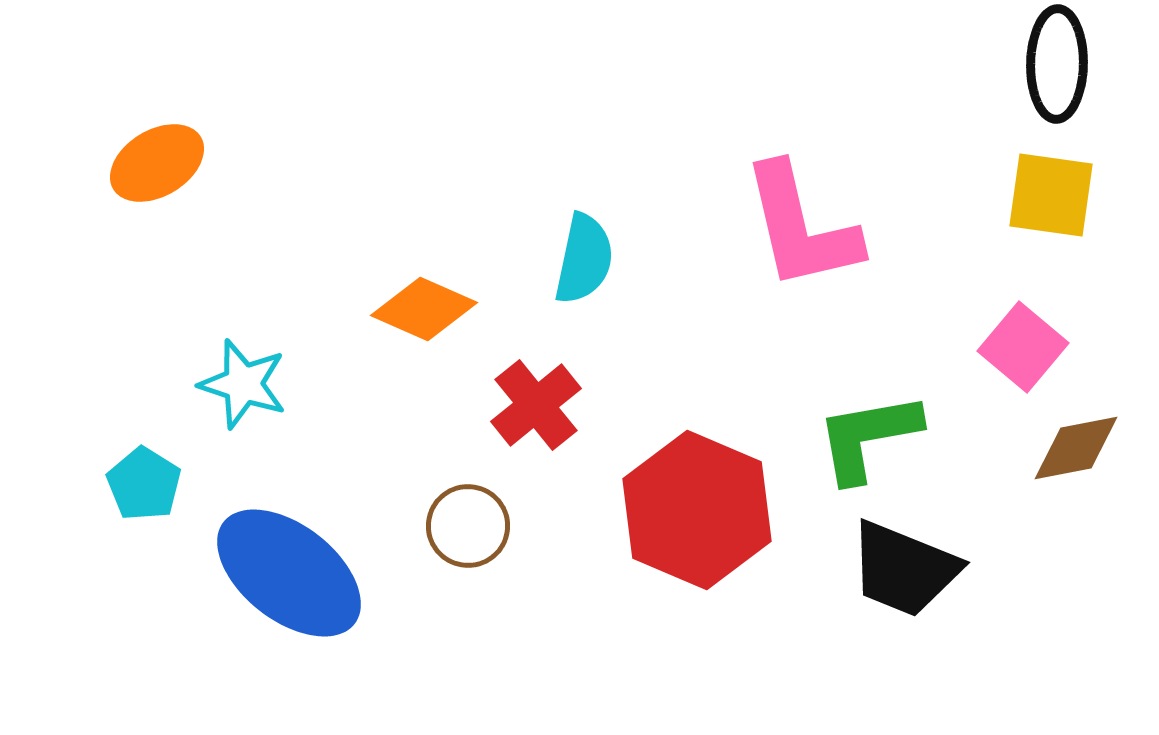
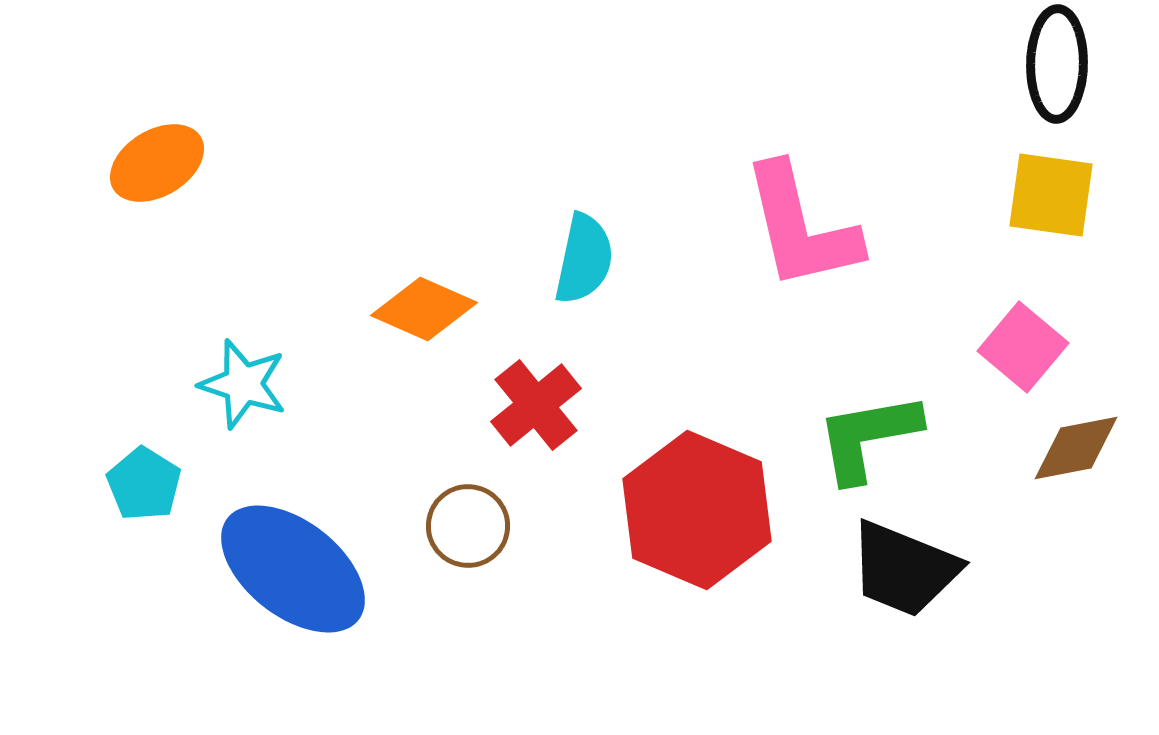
blue ellipse: moved 4 px right, 4 px up
